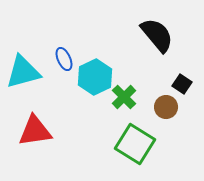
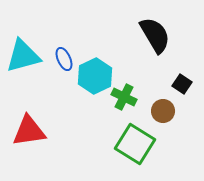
black semicircle: moved 2 px left; rotated 9 degrees clockwise
cyan triangle: moved 16 px up
cyan hexagon: moved 1 px up
green cross: rotated 20 degrees counterclockwise
brown circle: moved 3 px left, 4 px down
red triangle: moved 6 px left
